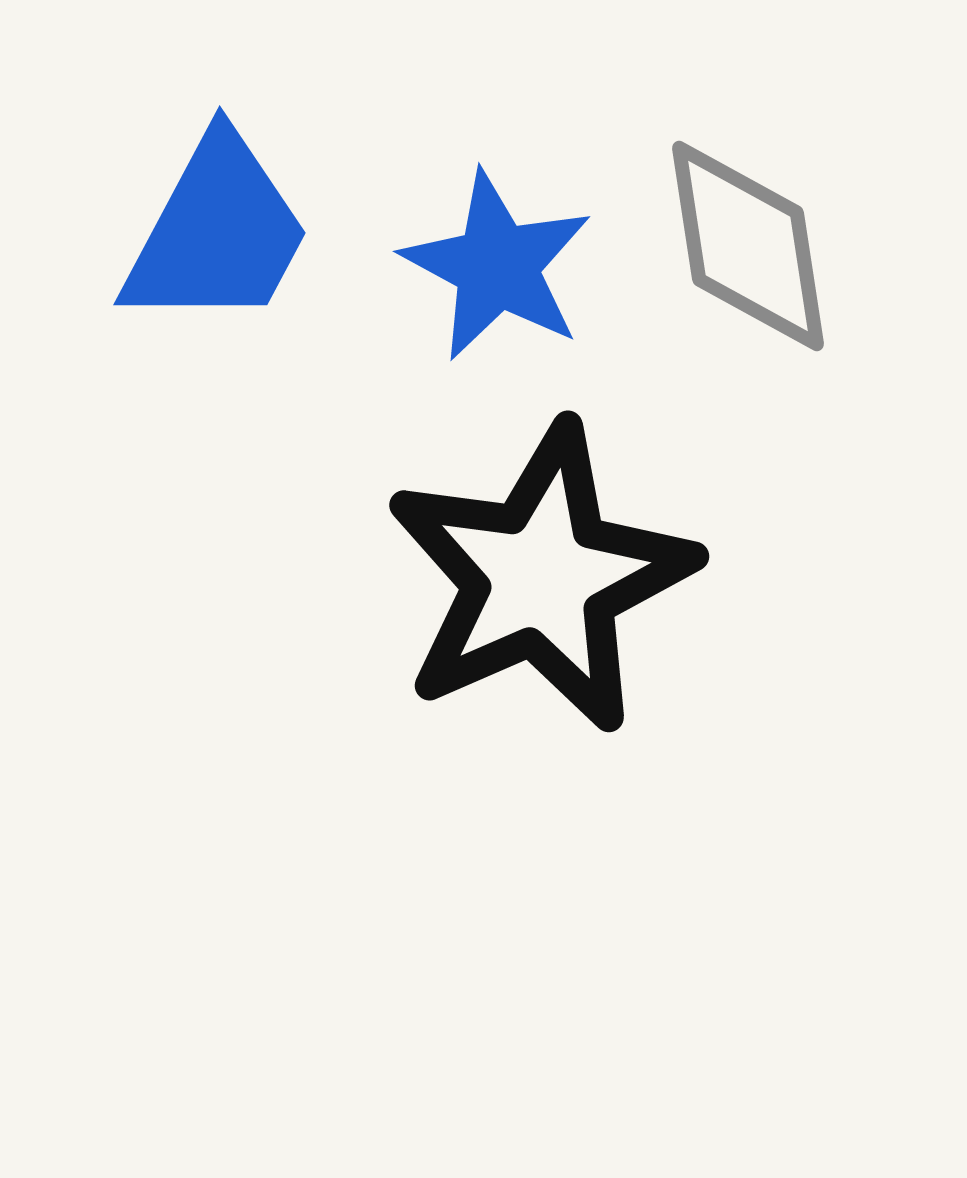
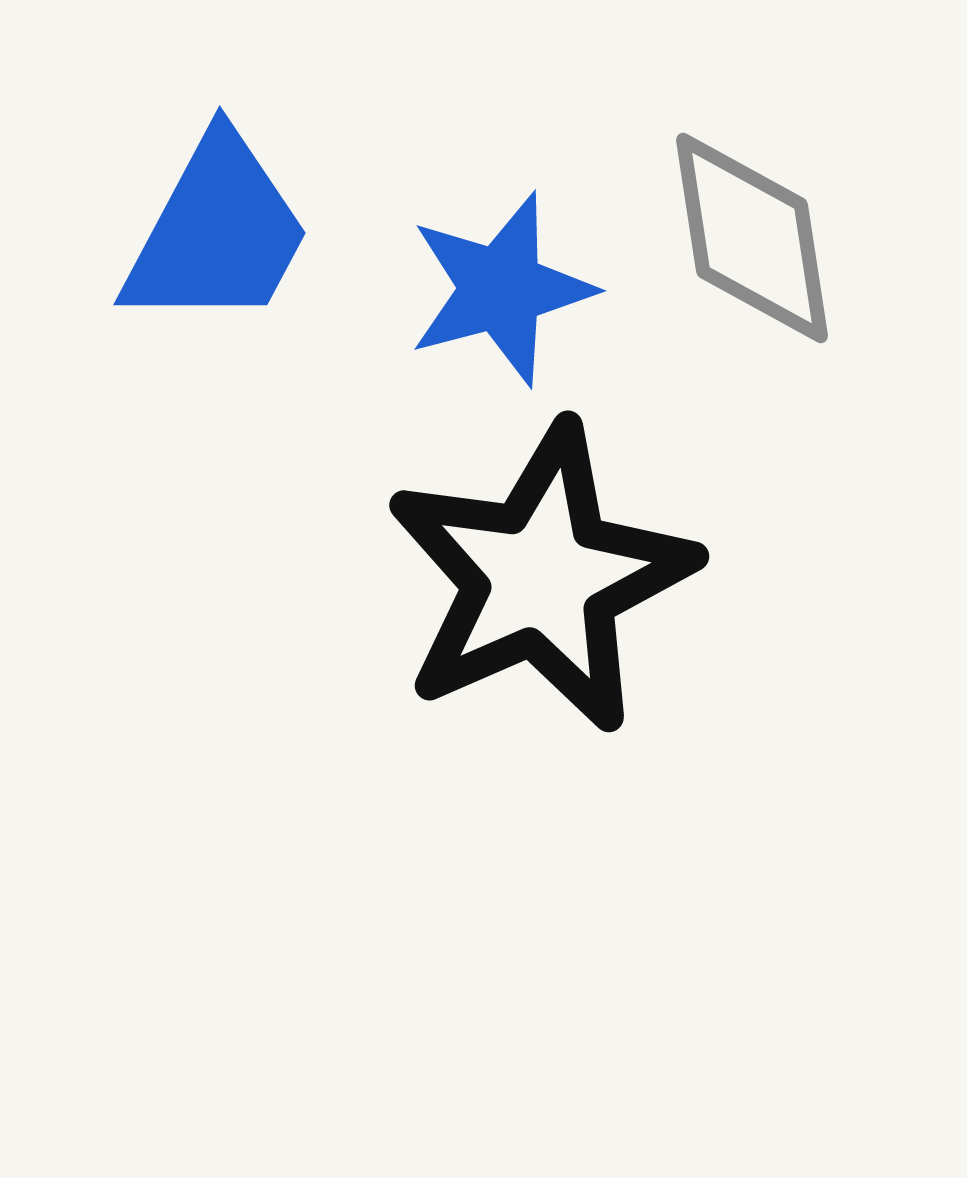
gray diamond: moved 4 px right, 8 px up
blue star: moved 4 px right, 23 px down; rotated 29 degrees clockwise
